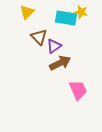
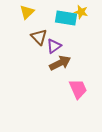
pink trapezoid: moved 1 px up
